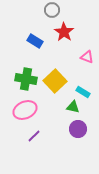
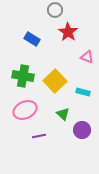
gray circle: moved 3 px right
red star: moved 4 px right
blue rectangle: moved 3 px left, 2 px up
green cross: moved 3 px left, 3 px up
cyan rectangle: rotated 16 degrees counterclockwise
green triangle: moved 10 px left, 7 px down; rotated 32 degrees clockwise
purple circle: moved 4 px right, 1 px down
purple line: moved 5 px right; rotated 32 degrees clockwise
